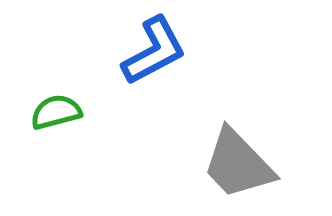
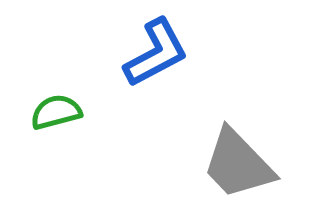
blue L-shape: moved 2 px right, 2 px down
